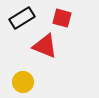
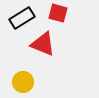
red square: moved 4 px left, 5 px up
red triangle: moved 2 px left, 2 px up
